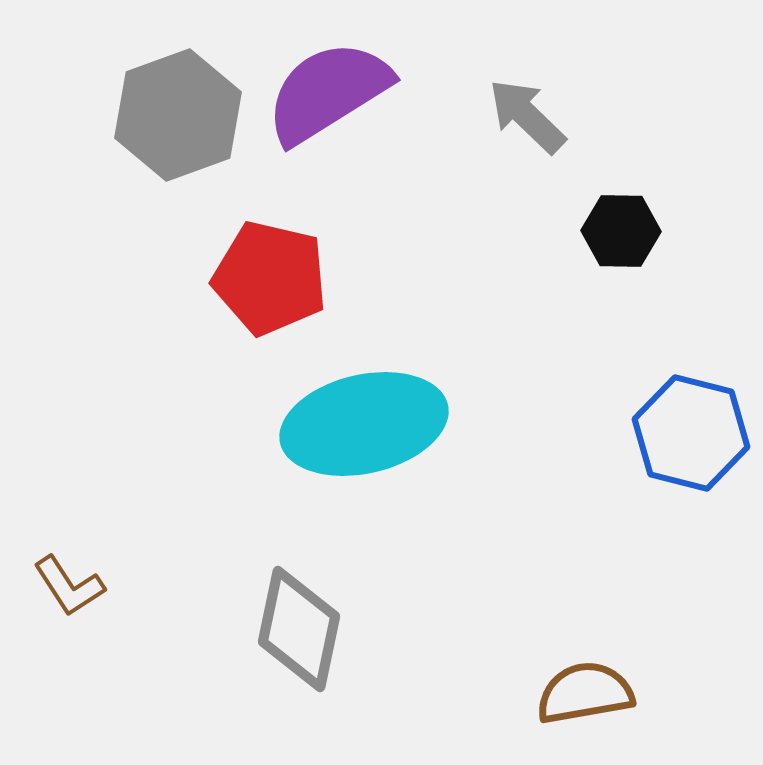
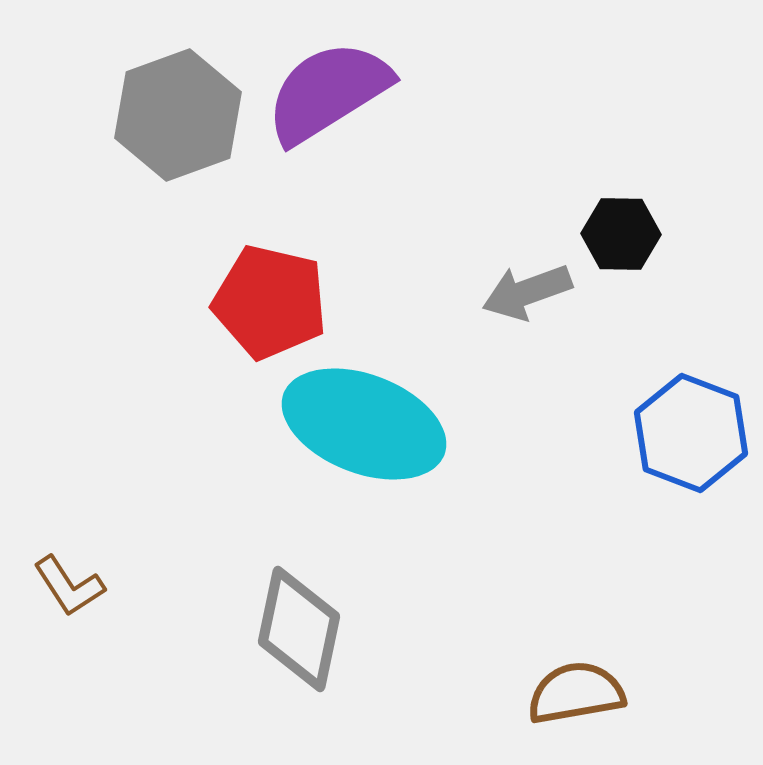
gray arrow: moved 176 px down; rotated 64 degrees counterclockwise
black hexagon: moved 3 px down
red pentagon: moved 24 px down
cyan ellipse: rotated 34 degrees clockwise
blue hexagon: rotated 7 degrees clockwise
brown semicircle: moved 9 px left
